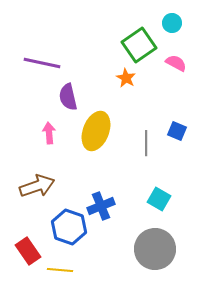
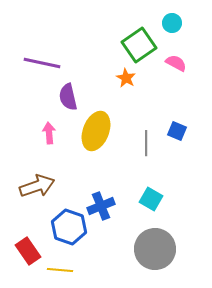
cyan square: moved 8 px left
